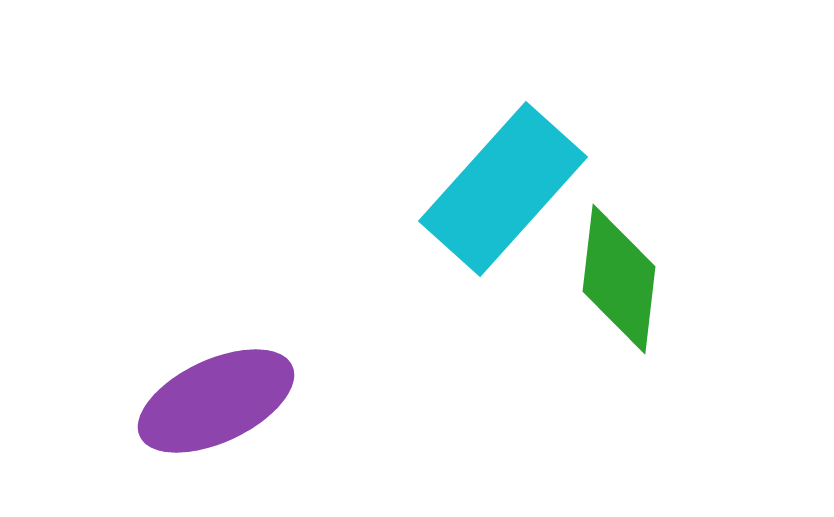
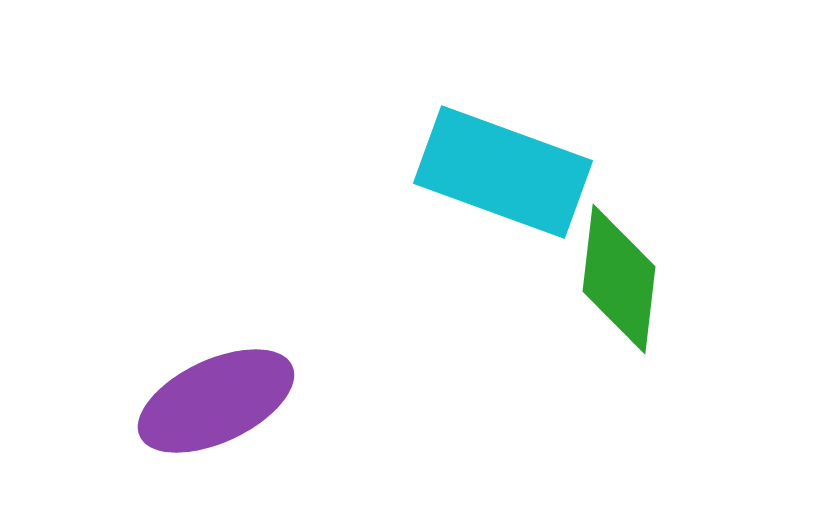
cyan rectangle: moved 17 px up; rotated 68 degrees clockwise
